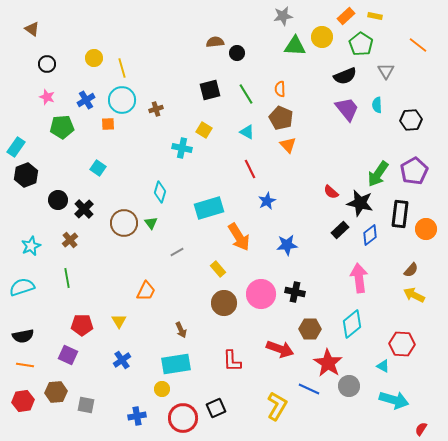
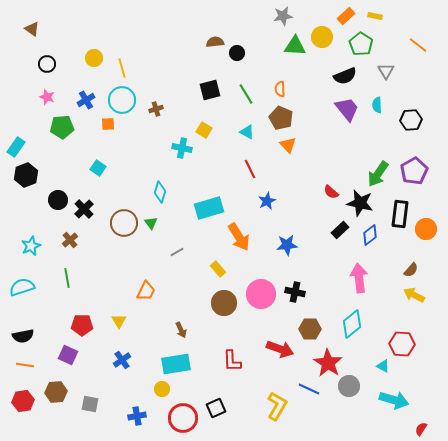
gray square at (86, 405): moved 4 px right, 1 px up
